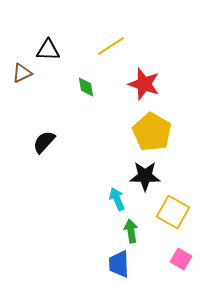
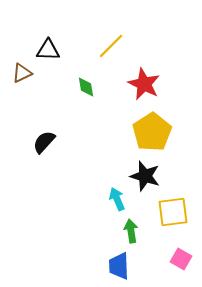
yellow line: rotated 12 degrees counterclockwise
red star: rotated 8 degrees clockwise
yellow pentagon: rotated 9 degrees clockwise
black star: rotated 16 degrees clockwise
yellow square: rotated 36 degrees counterclockwise
blue trapezoid: moved 2 px down
